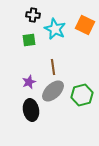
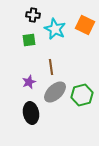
brown line: moved 2 px left
gray ellipse: moved 2 px right, 1 px down
black ellipse: moved 3 px down
